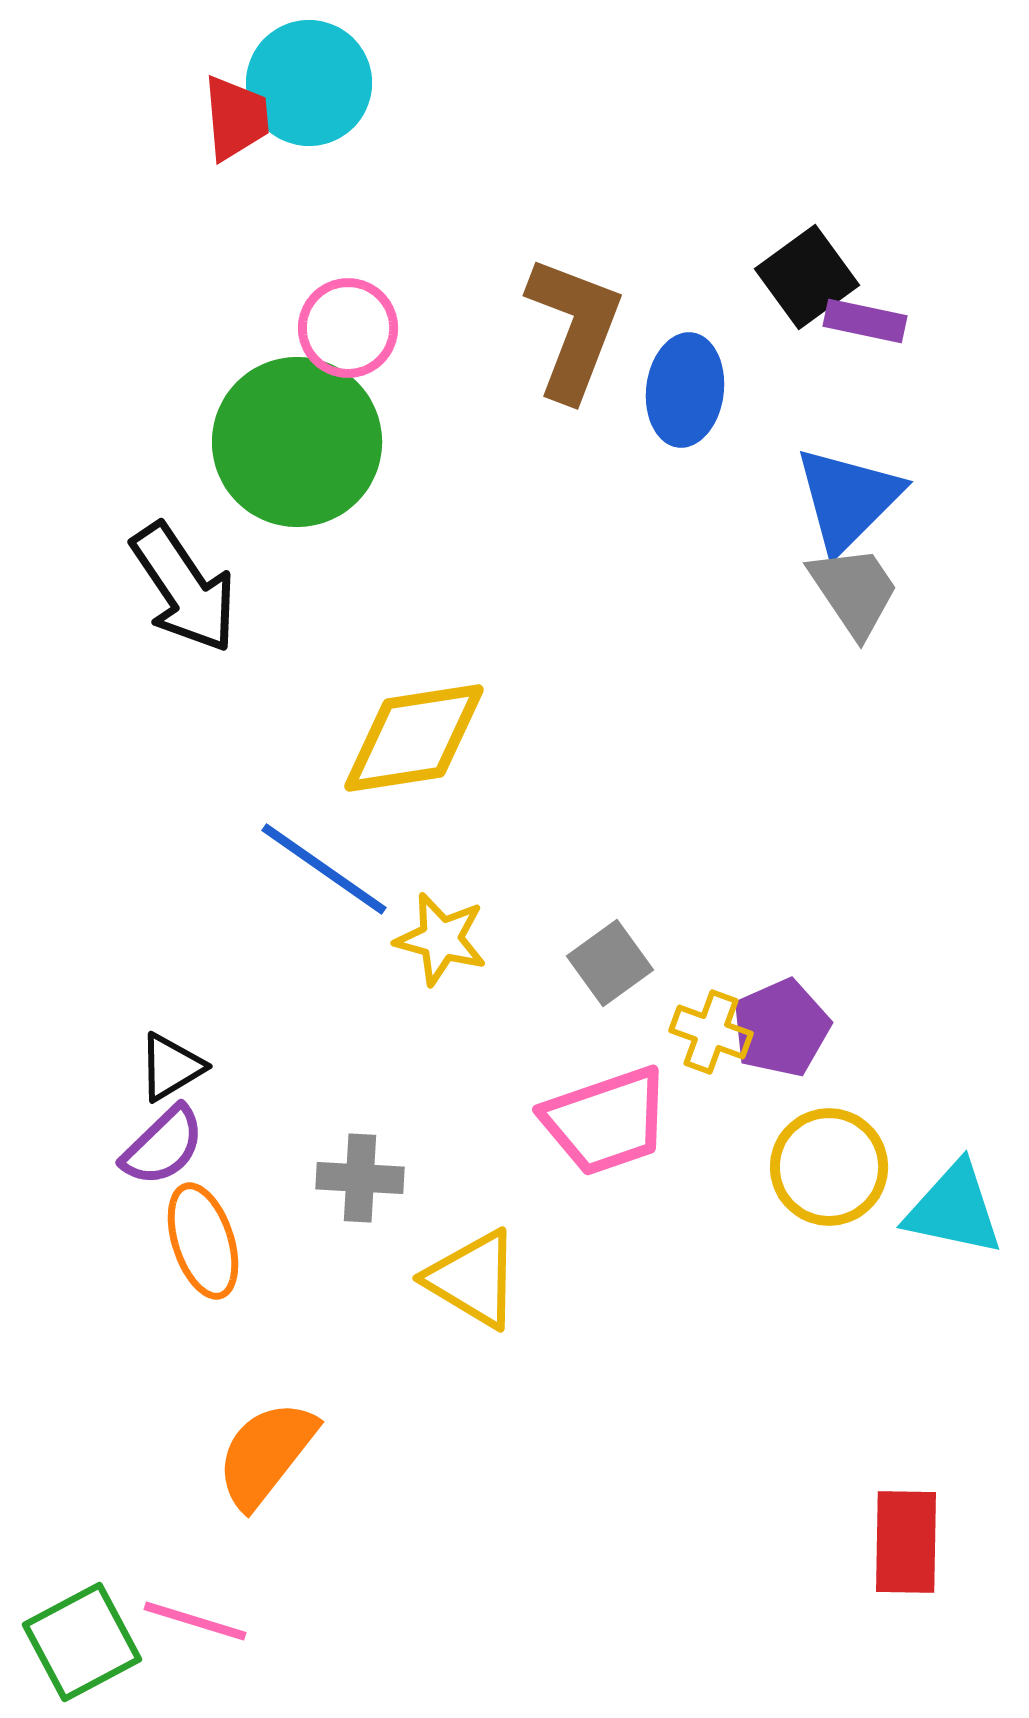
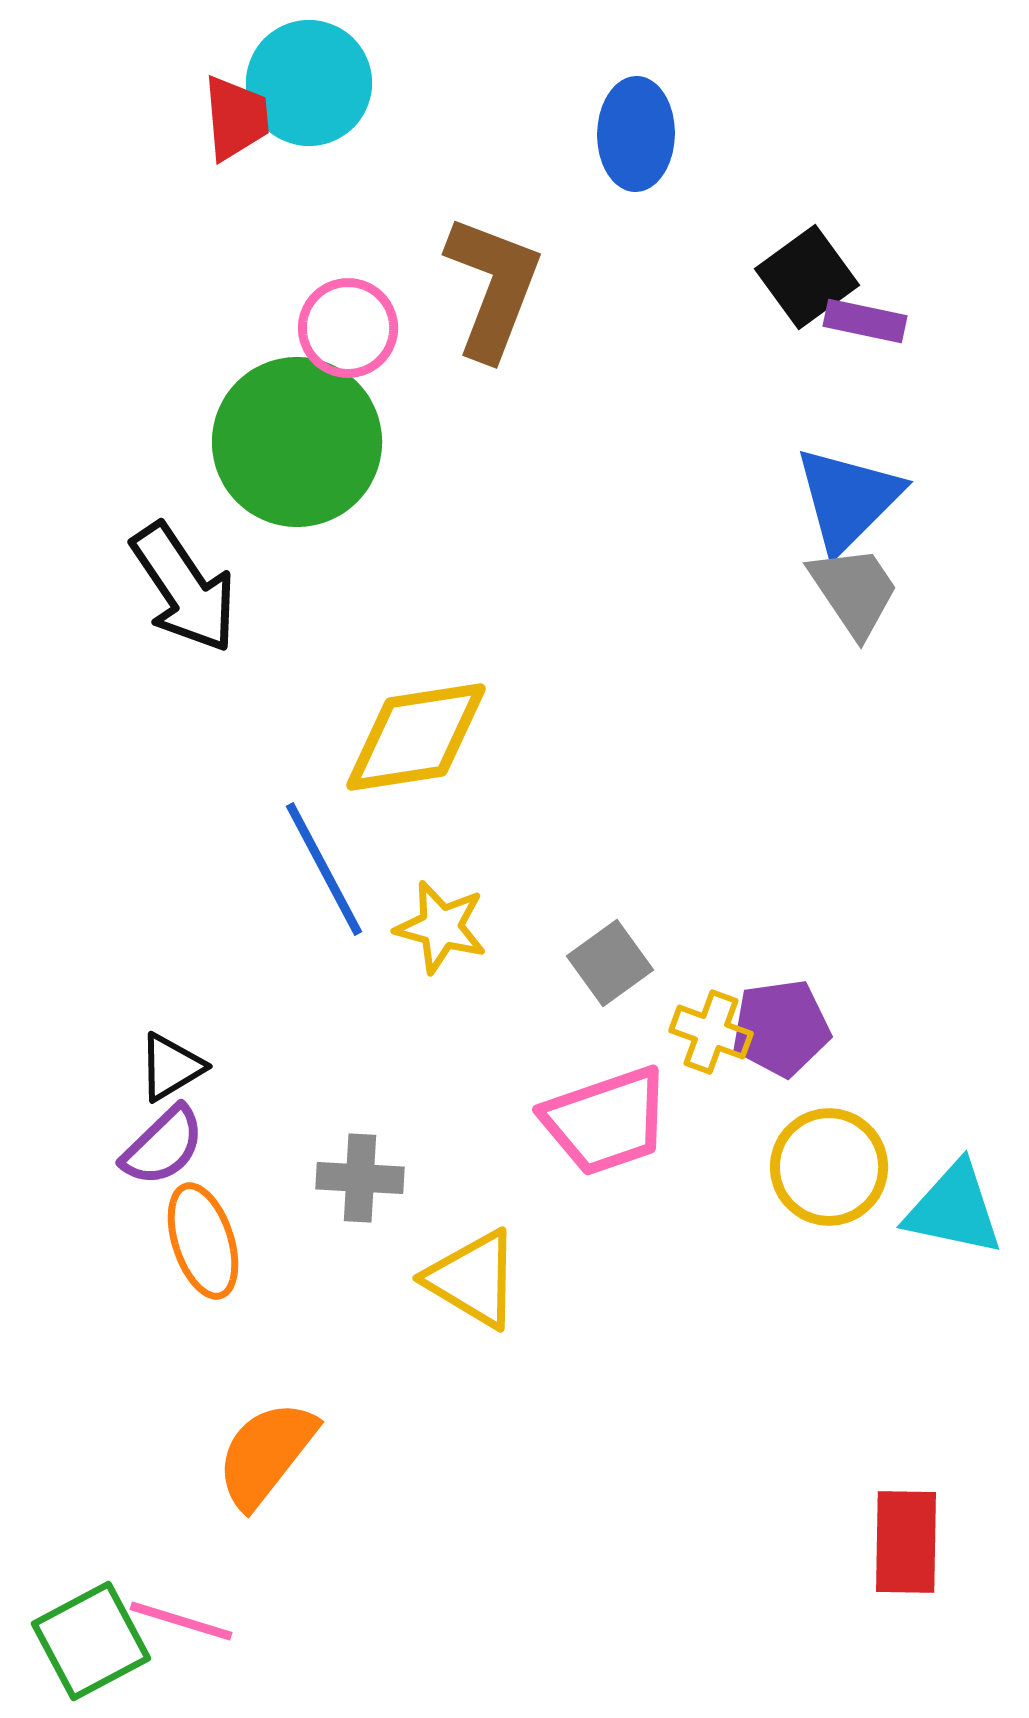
brown L-shape: moved 81 px left, 41 px up
blue ellipse: moved 49 px left, 256 px up; rotated 6 degrees counterclockwise
yellow diamond: moved 2 px right, 1 px up
blue line: rotated 27 degrees clockwise
yellow star: moved 12 px up
purple pentagon: rotated 16 degrees clockwise
pink line: moved 14 px left
green square: moved 9 px right, 1 px up
